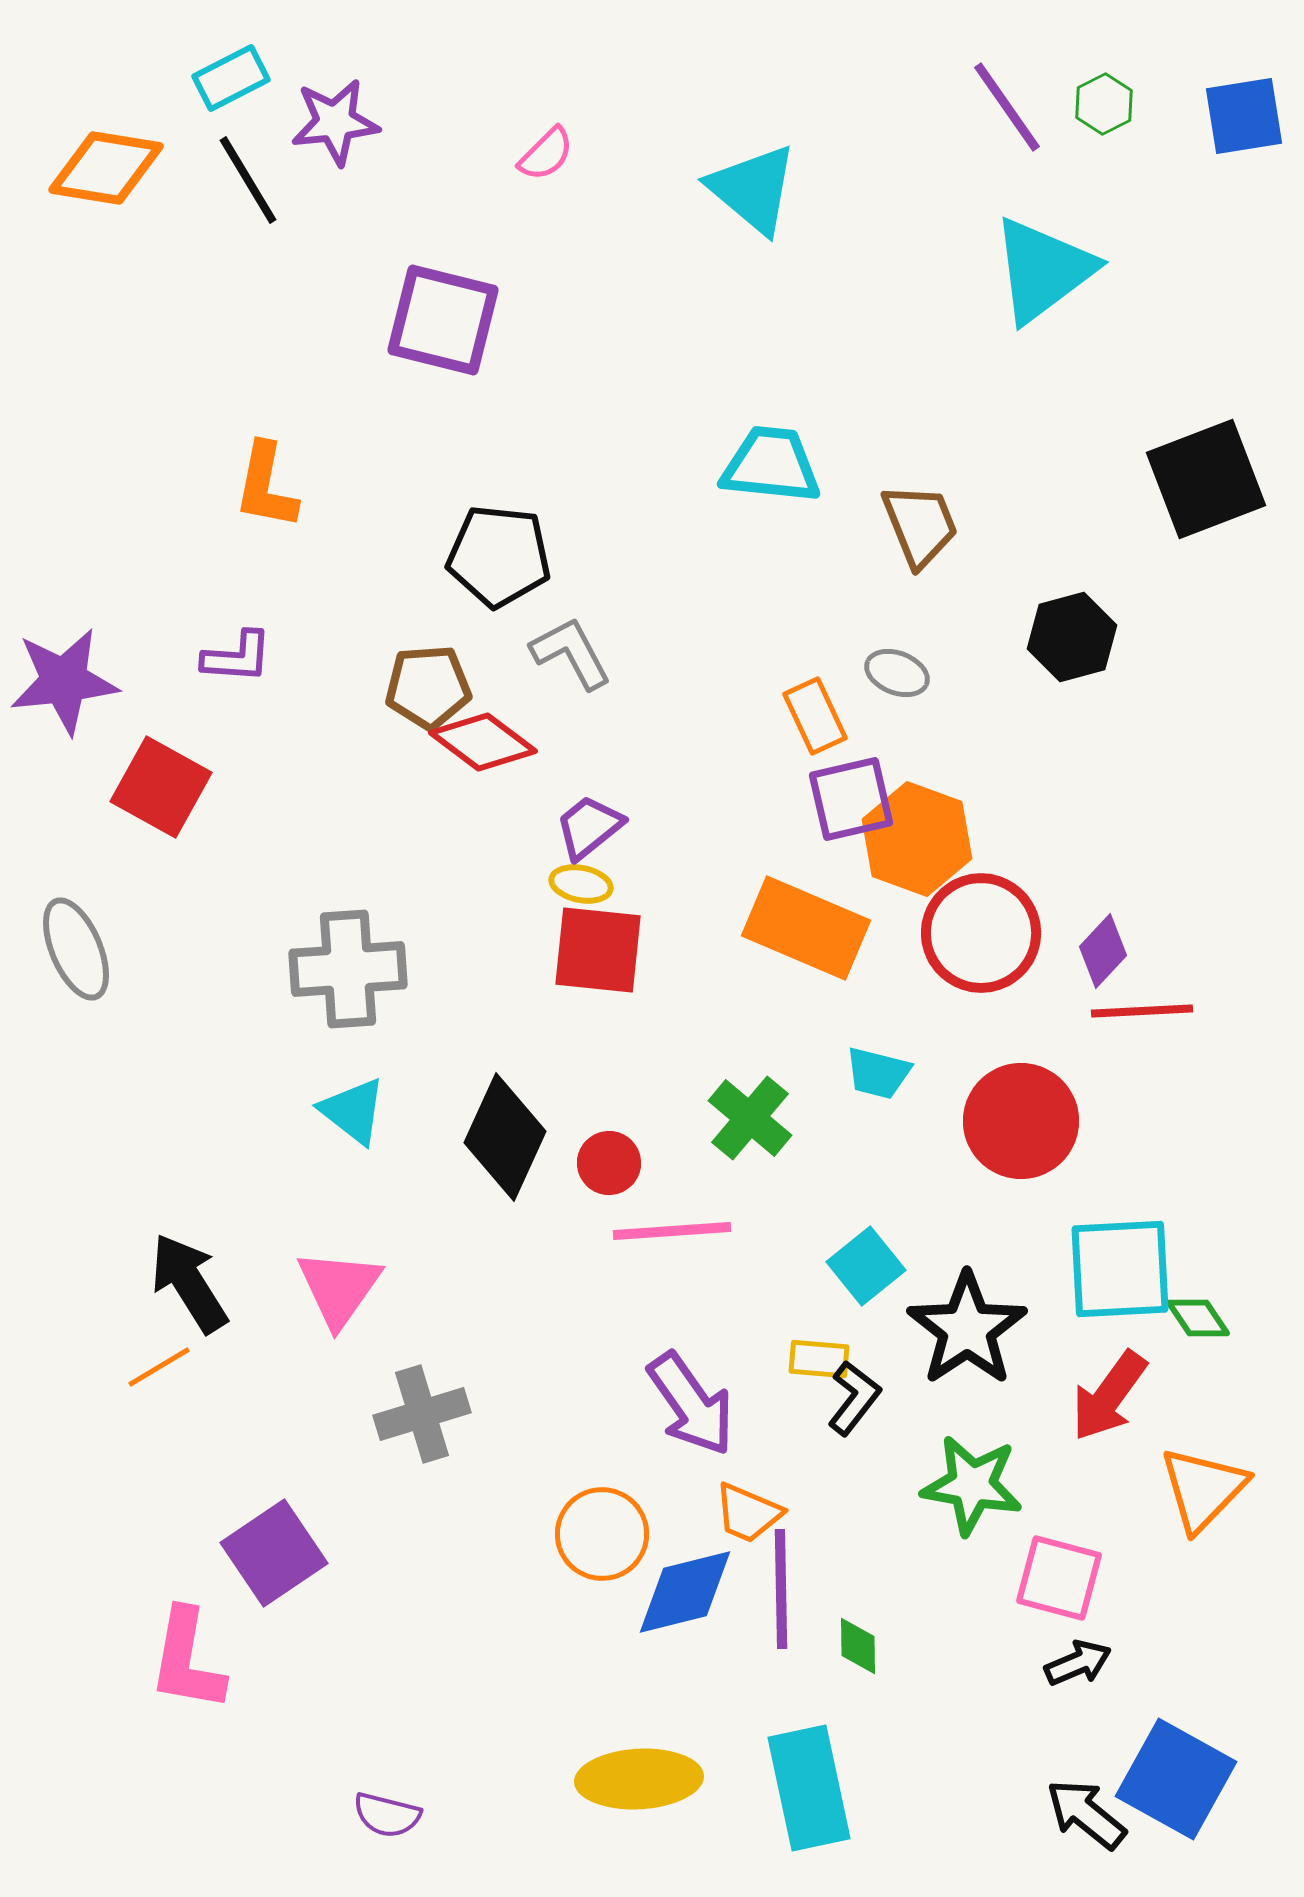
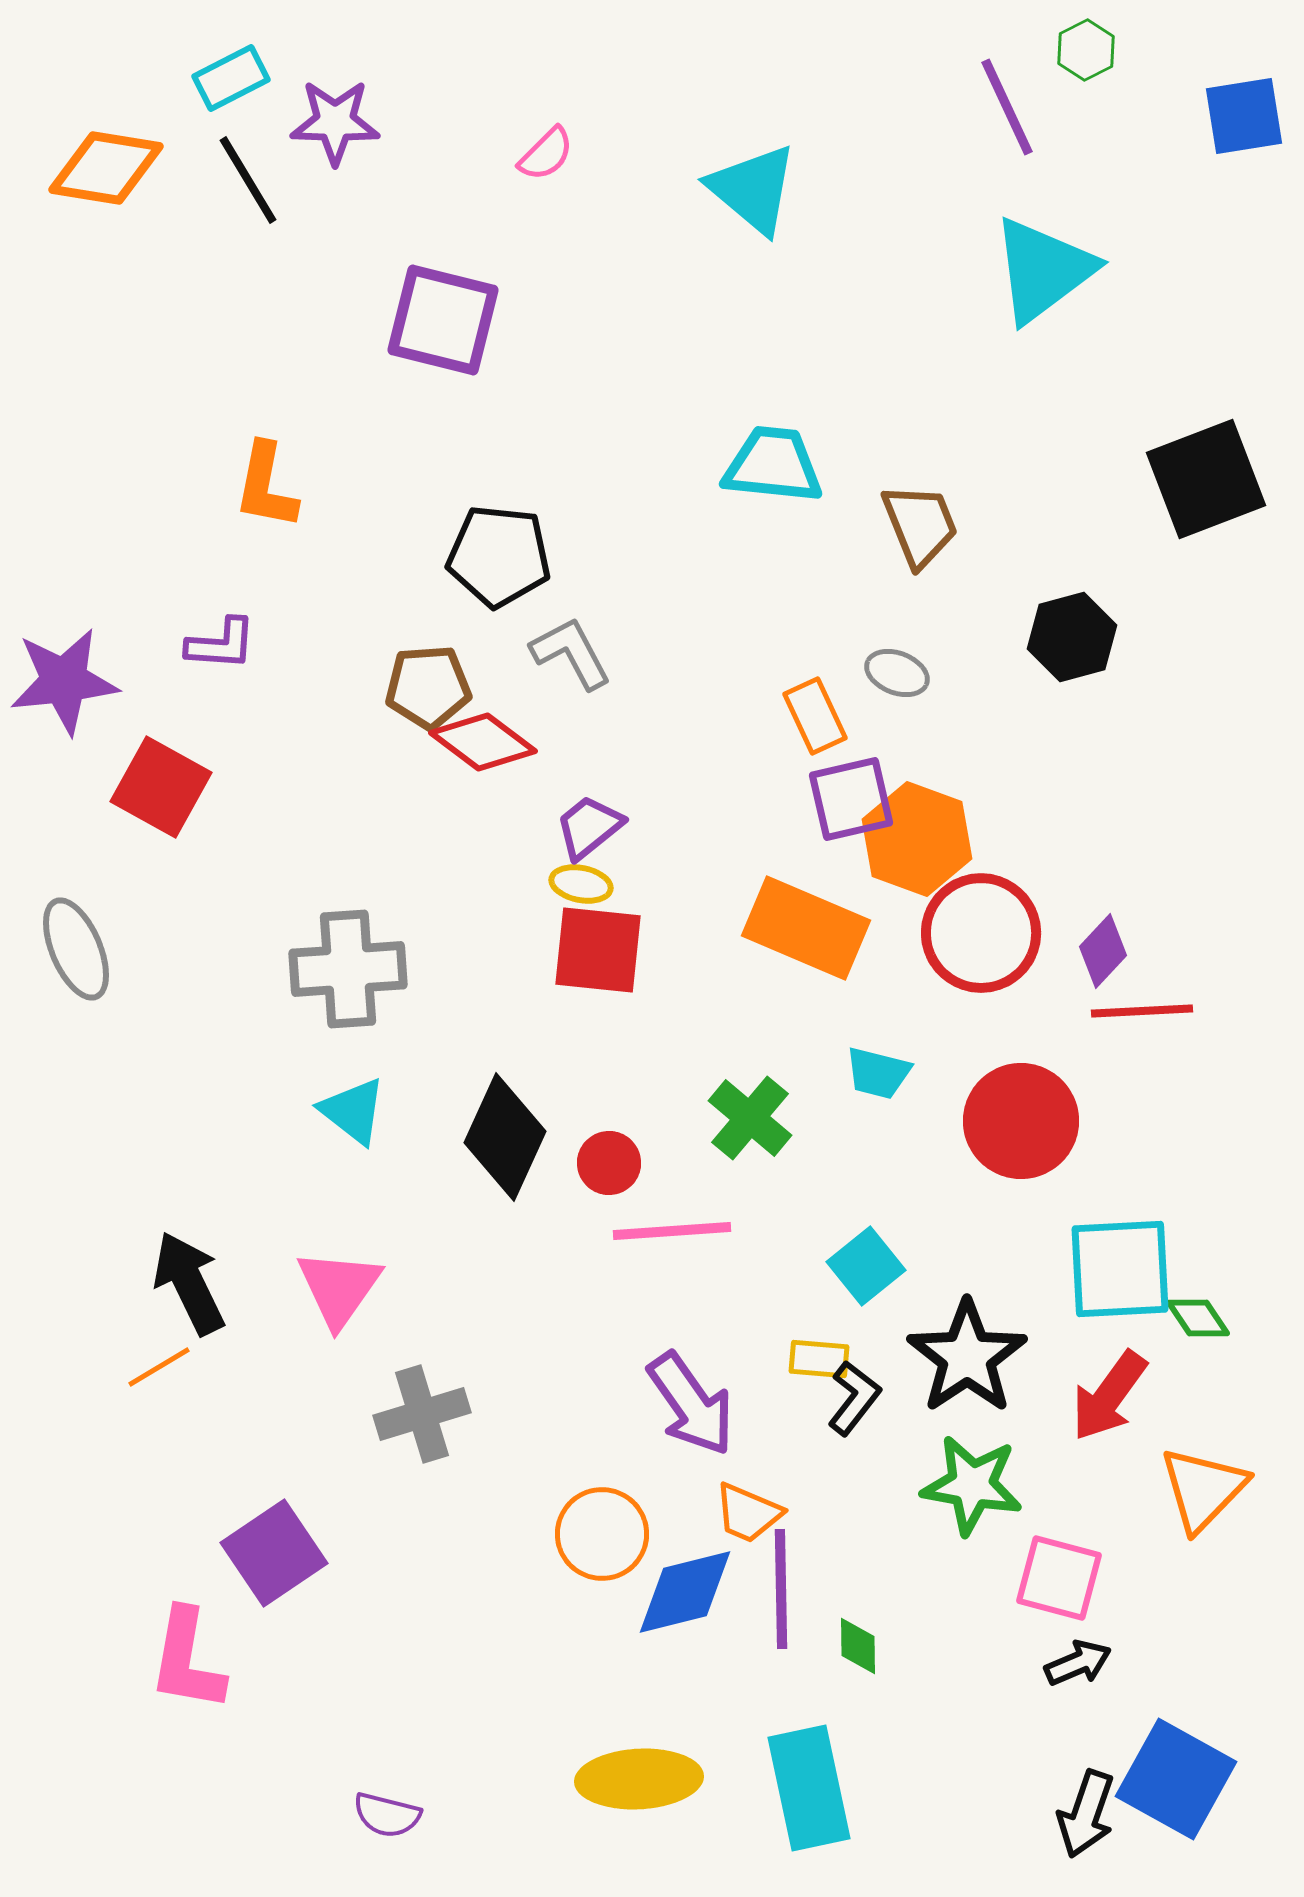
green hexagon at (1104, 104): moved 18 px left, 54 px up
purple line at (1007, 107): rotated 10 degrees clockwise
purple star at (335, 122): rotated 8 degrees clockwise
cyan trapezoid at (771, 465): moved 2 px right
purple L-shape at (237, 657): moved 16 px left, 13 px up
black arrow at (189, 1283): rotated 6 degrees clockwise
black star at (967, 1329): moved 28 px down
black arrow at (1086, 1814): rotated 110 degrees counterclockwise
